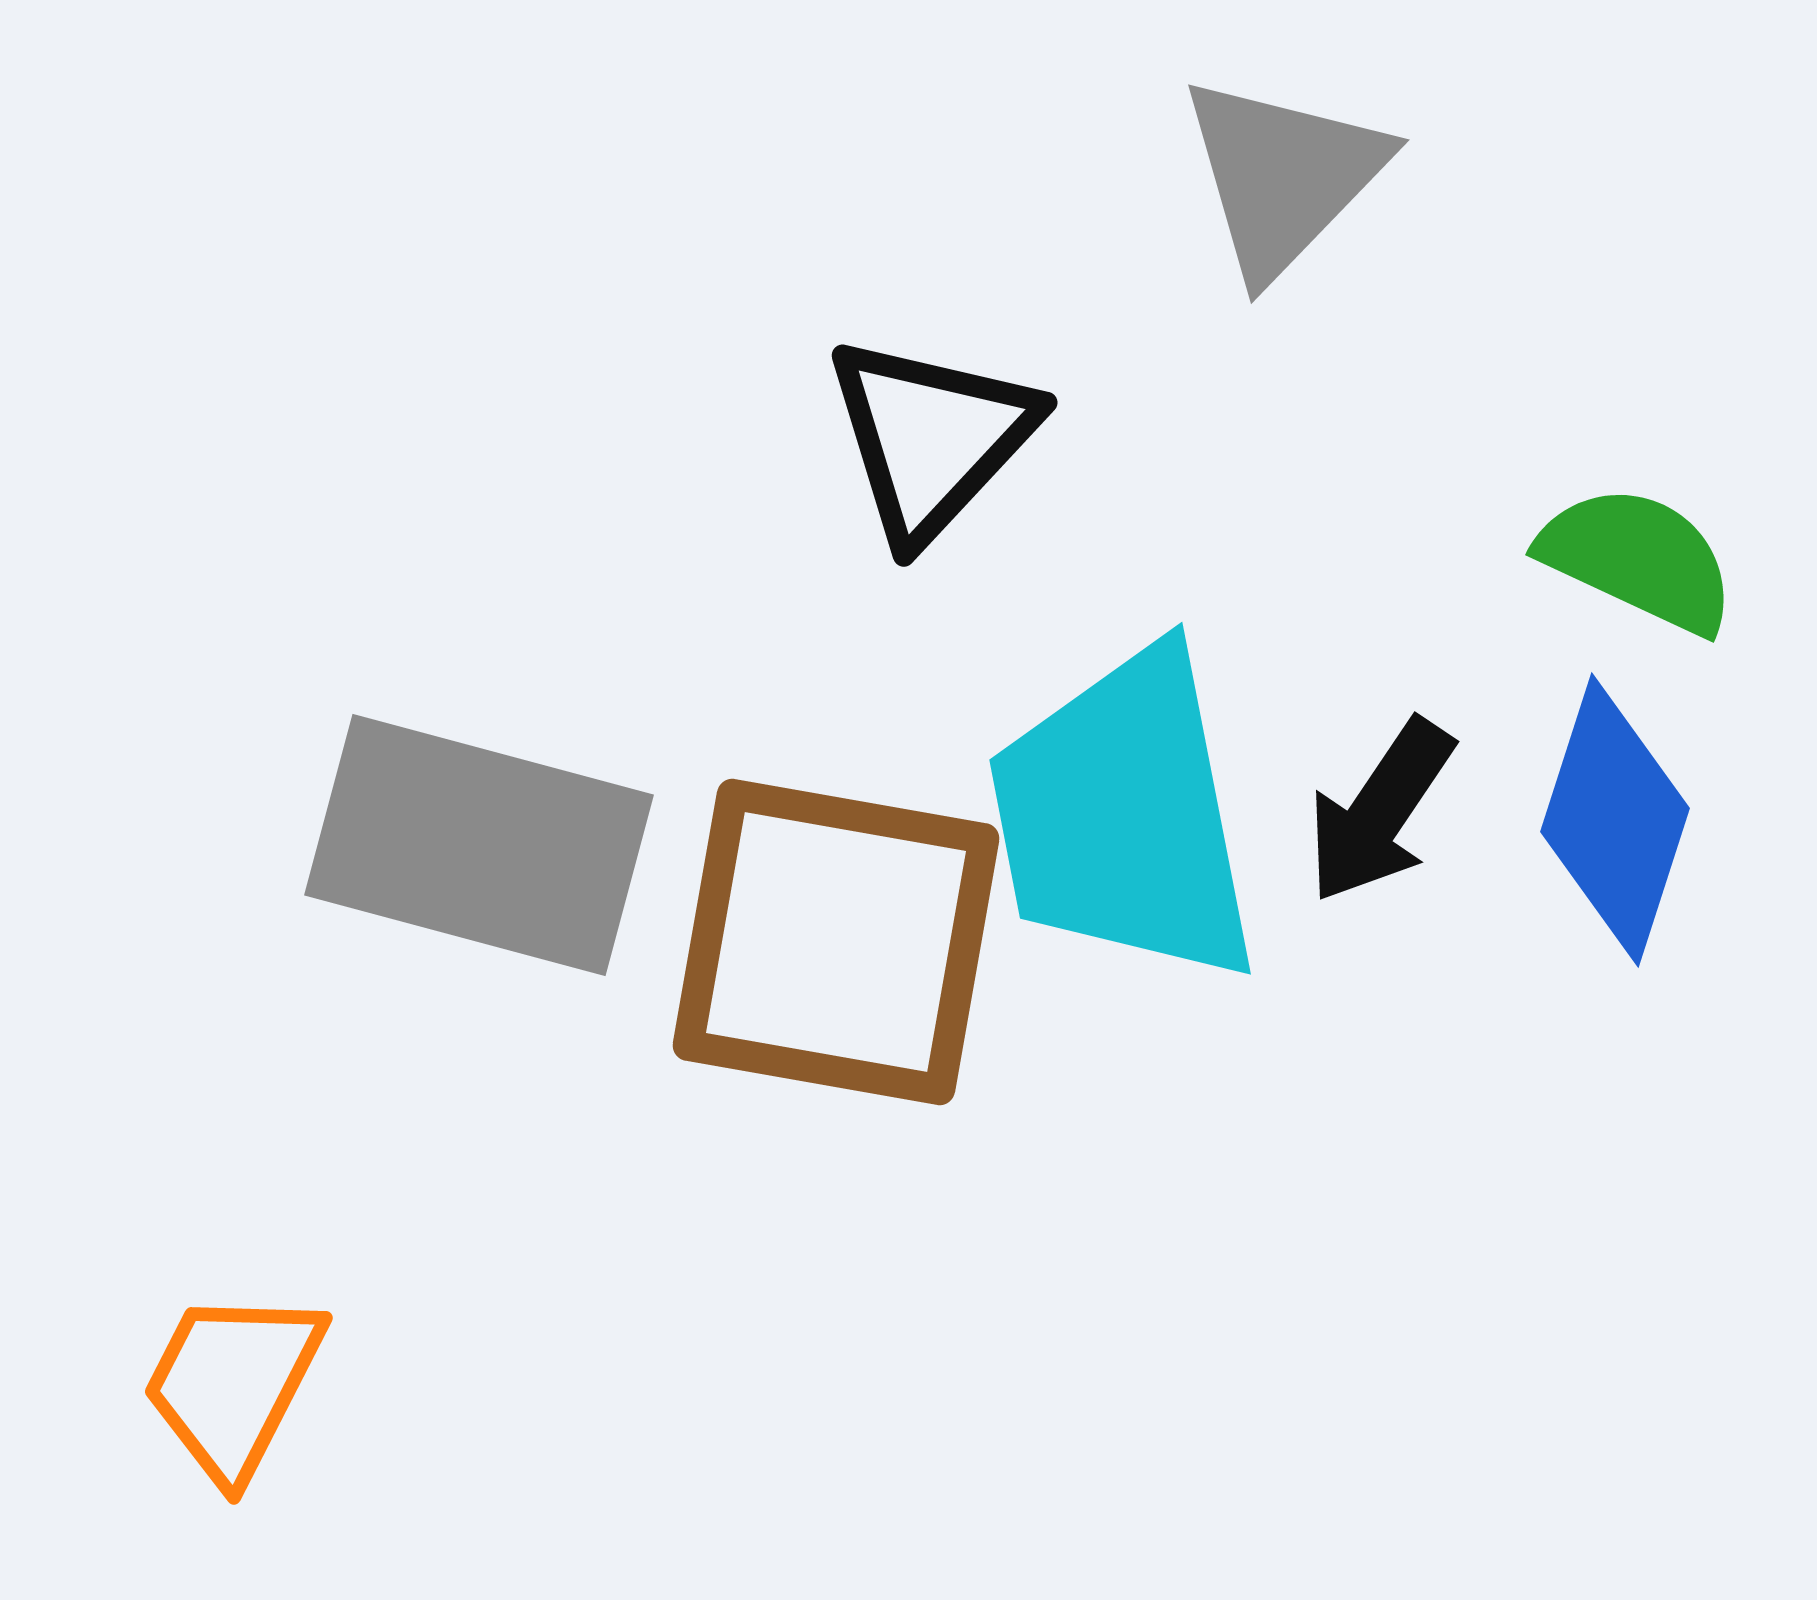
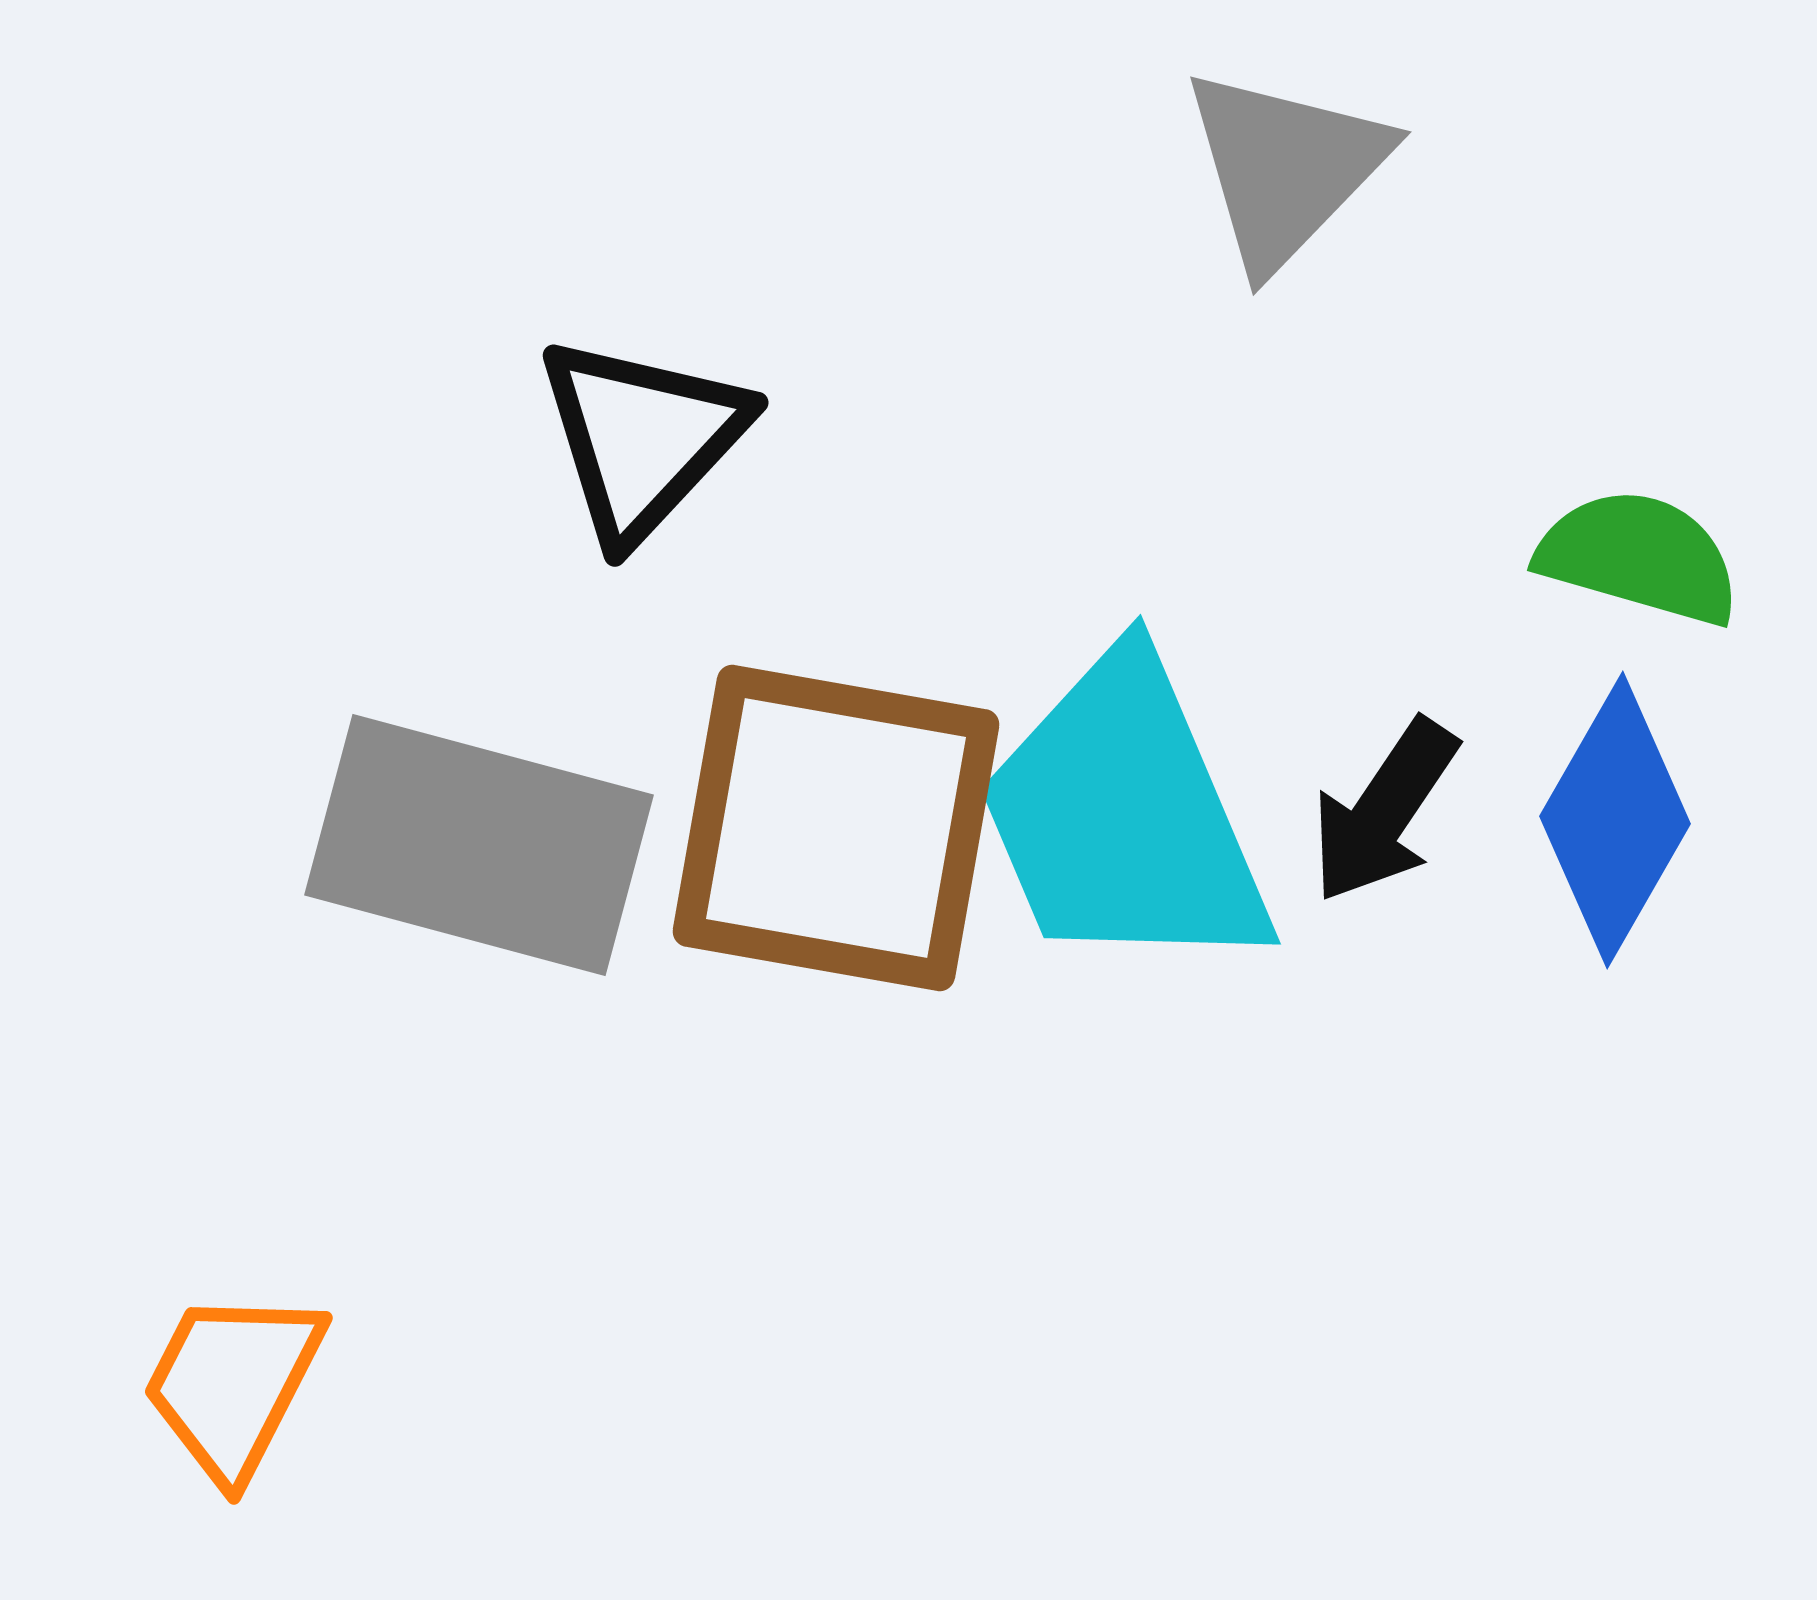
gray triangle: moved 2 px right, 8 px up
black triangle: moved 289 px left
green semicircle: moved 1 px right, 2 px up; rotated 9 degrees counterclockwise
black arrow: moved 4 px right
cyan trapezoid: rotated 12 degrees counterclockwise
blue diamond: rotated 12 degrees clockwise
brown square: moved 114 px up
